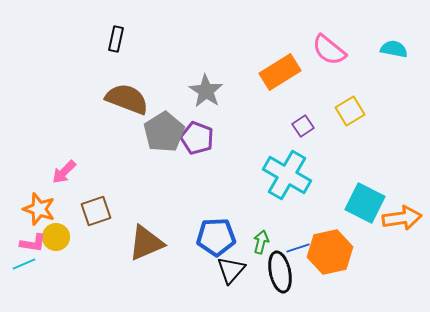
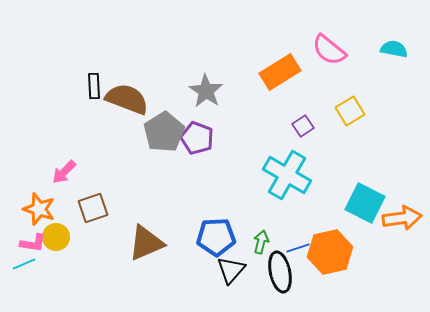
black rectangle: moved 22 px left, 47 px down; rotated 15 degrees counterclockwise
brown square: moved 3 px left, 3 px up
